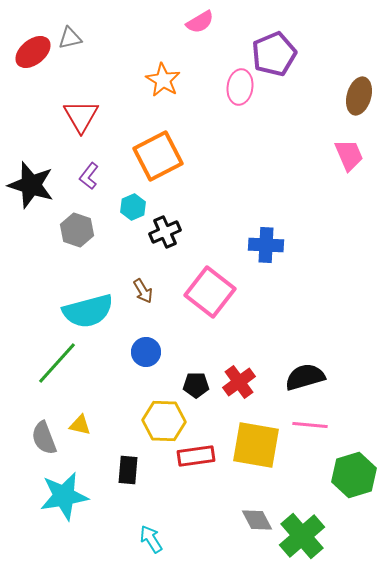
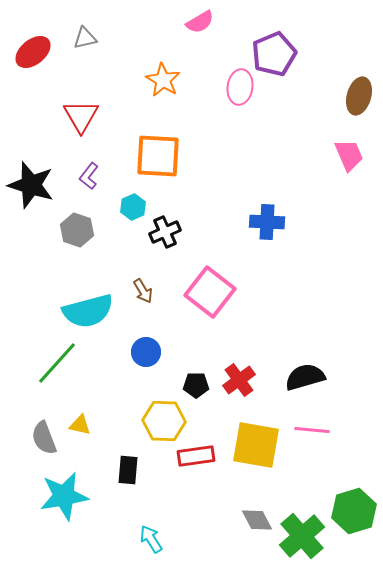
gray triangle: moved 15 px right
orange square: rotated 30 degrees clockwise
blue cross: moved 1 px right, 23 px up
red cross: moved 2 px up
pink line: moved 2 px right, 5 px down
green hexagon: moved 36 px down
